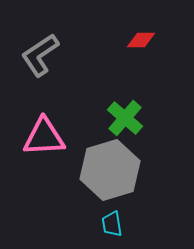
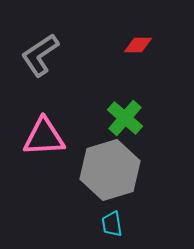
red diamond: moved 3 px left, 5 px down
